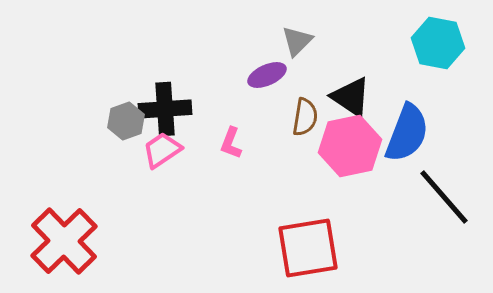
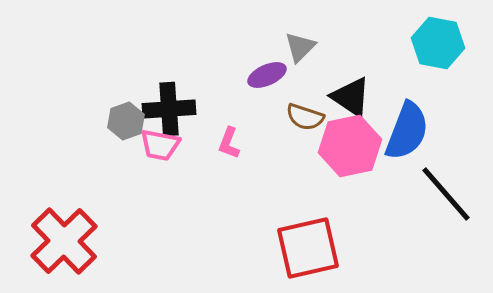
gray triangle: moved 3 px right, 6 px down
black cross: moved 4 px right
brown semicircle: rotated 99 degrees clockwise
blue semicircle: moved 2 px up
pink L-shape: moved 2 px left
pink trapezoid: moved 2 px left, 5 px up; rotated 135 degrees counterclockwise
black line: moved 2 px right, 3 px up
red square: rotated 4 degrees counterclockwise
